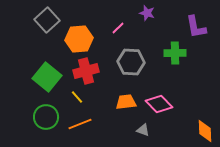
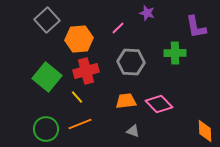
orange trapezoid: moved 1 px up
green circle: moved 12 px down
gray triangle: moved 10 px left, 1 px down
